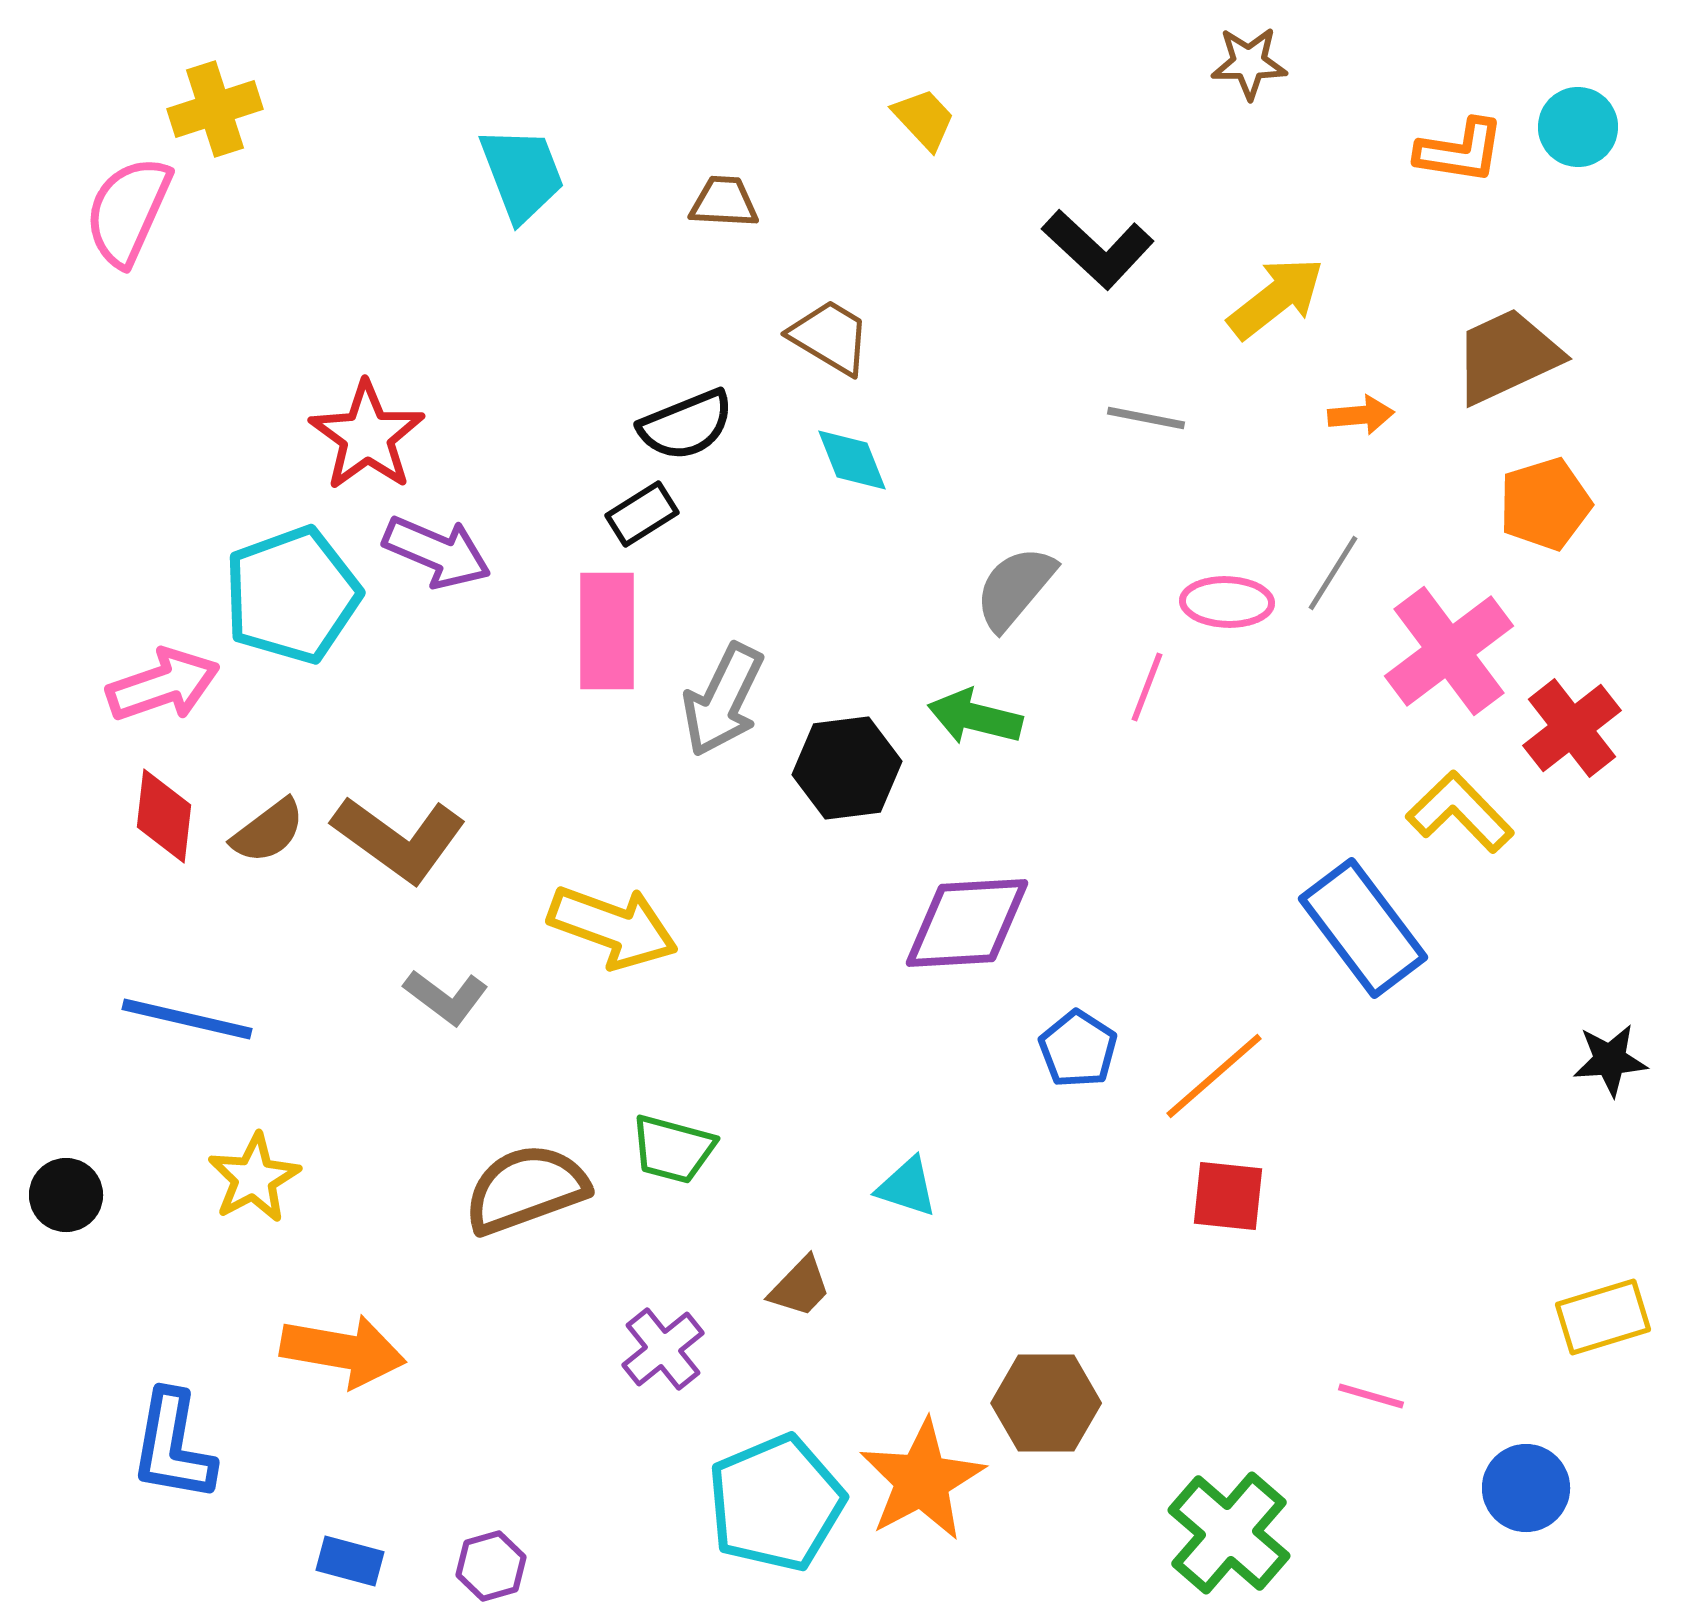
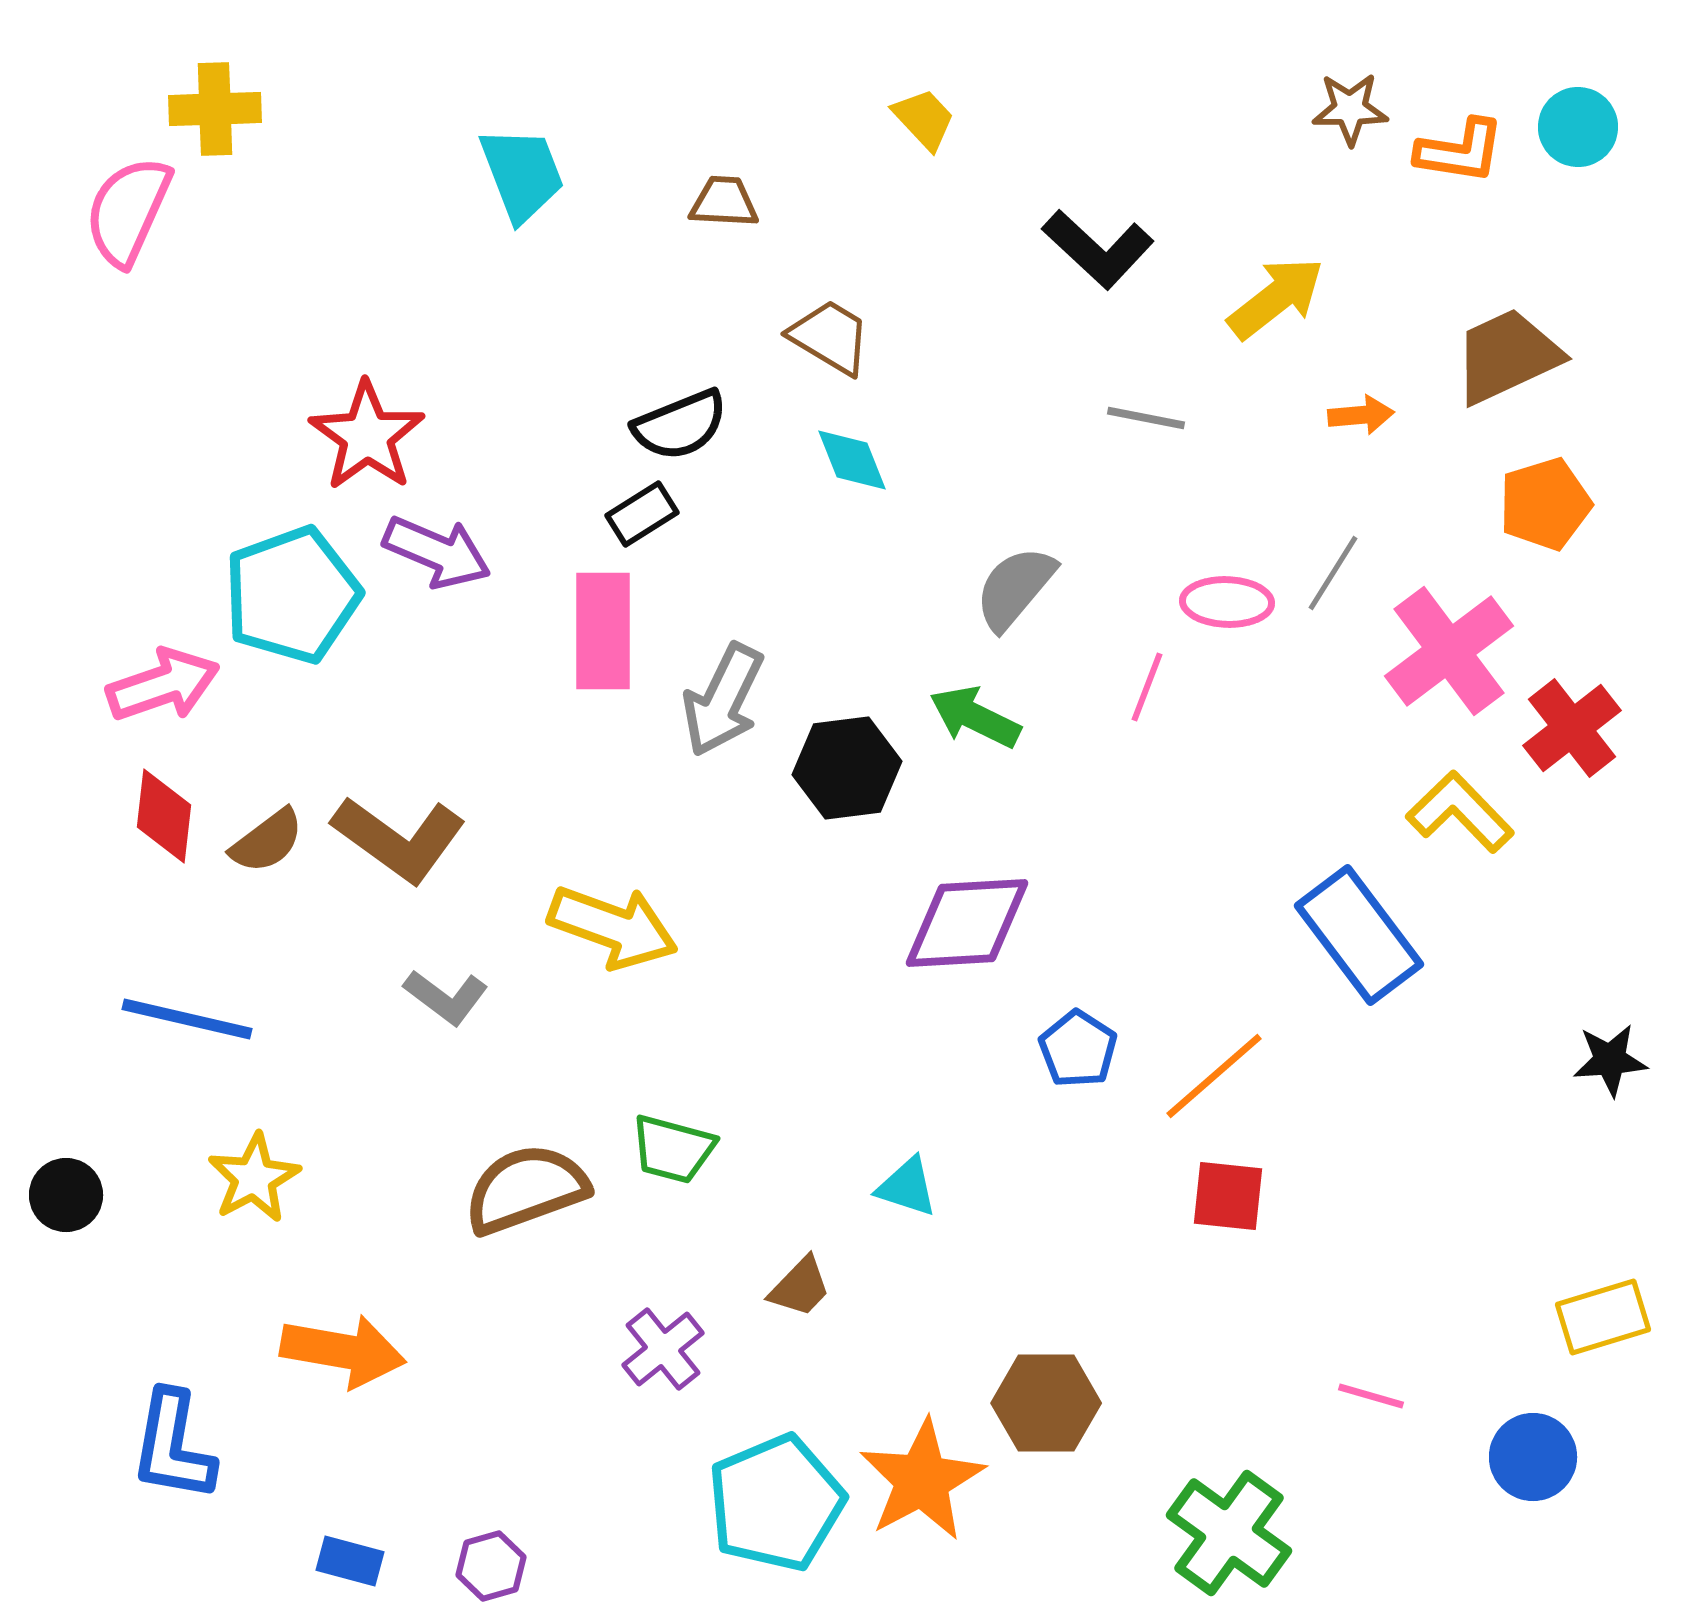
brown star at (1249, 63): moved 101 px right, 46 px down
yellow cross at (215, 109): rotated 16 degrees clockwise
black semicircle at (686, 425): moved 6 px left
pink rectangle at (607, 631): moved 4 px left
green arrow at (975, 717): rotated 12 degrees clockwise
brown semicircle at (268, 831): moved 1 px left, 10 px down
blue rectangle at (1363, 928): moved 4 px left, 7 px down
blue circle at (1526, 1488): moved 7 px right, 31 px up
green cross at (1229, 1533): rotated 5 degrees counterclockwise
